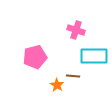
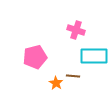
orange star: moved 1 px left, 2 px up
